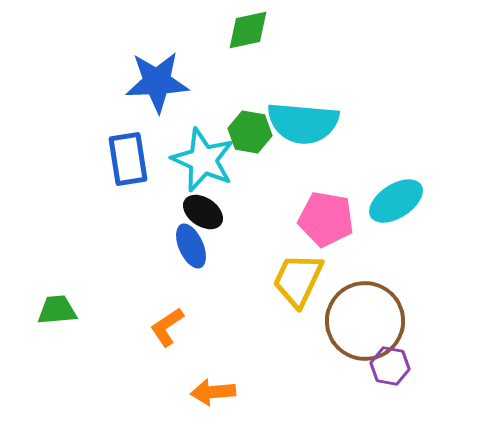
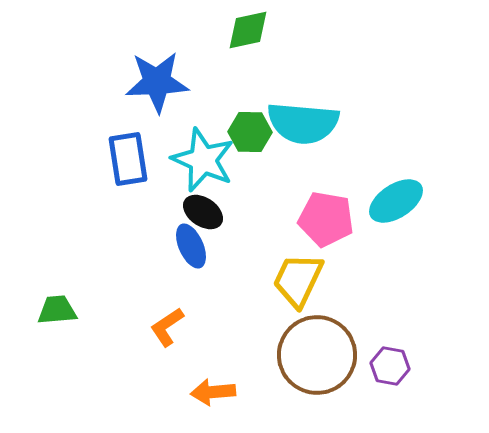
green hexagon: rotated 9 degrees counterclockwise
brown circle: moved 48 px left, 34 px down
